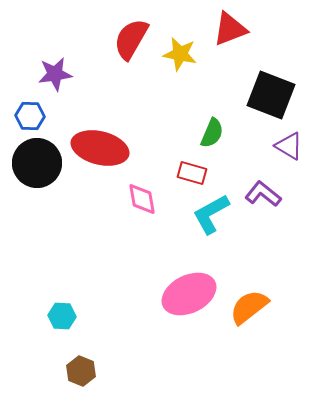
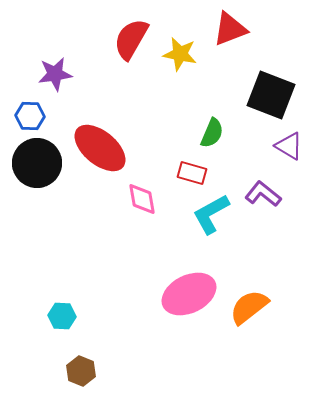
red ellipse: rotated 26 degrees clockwise
